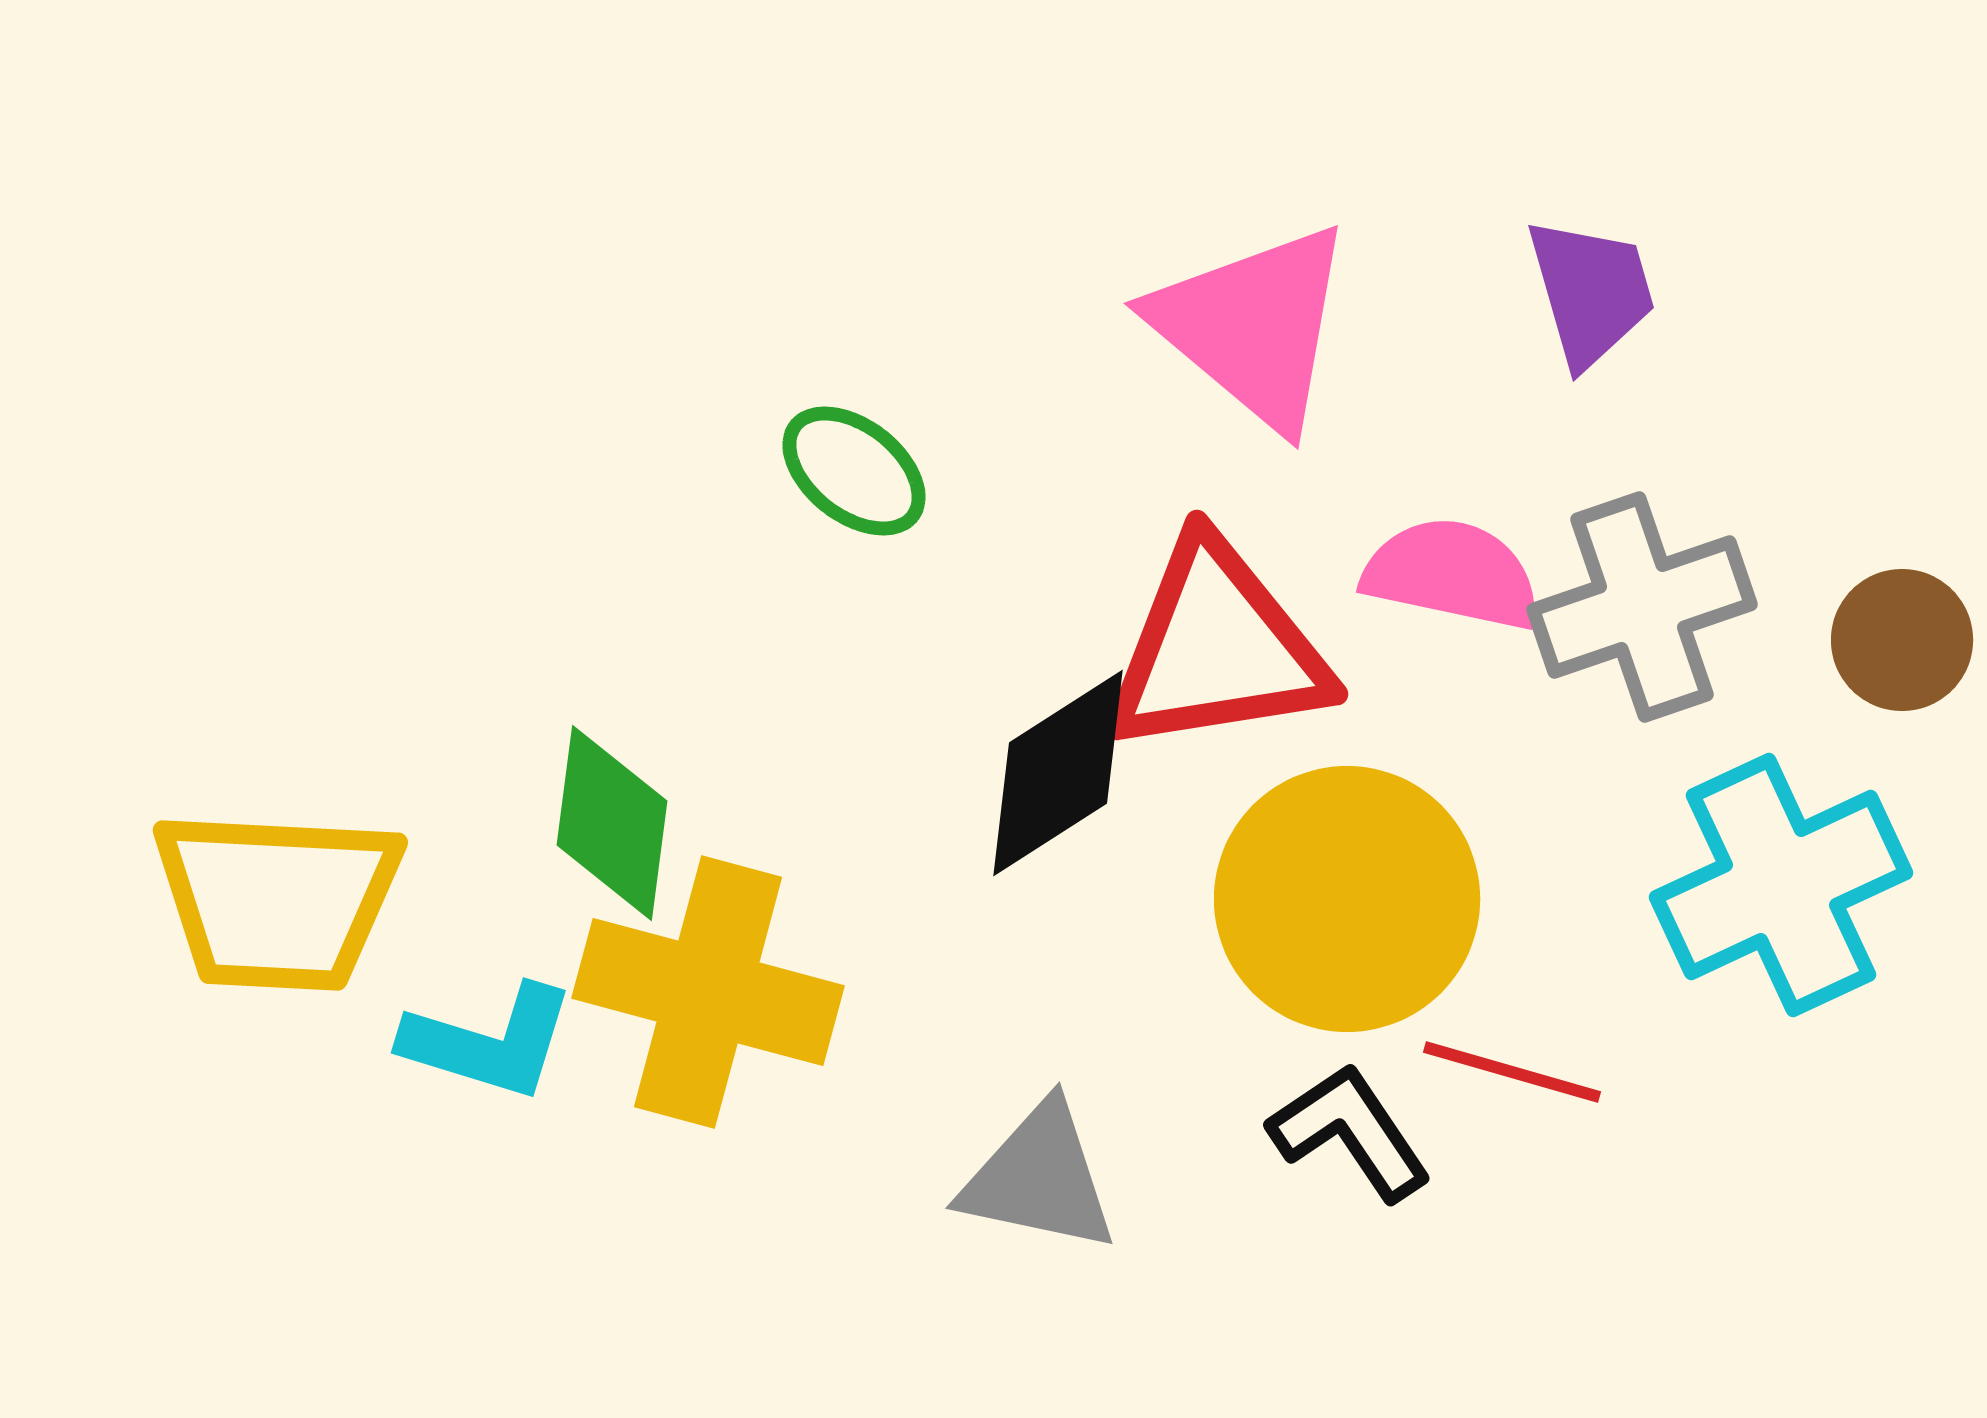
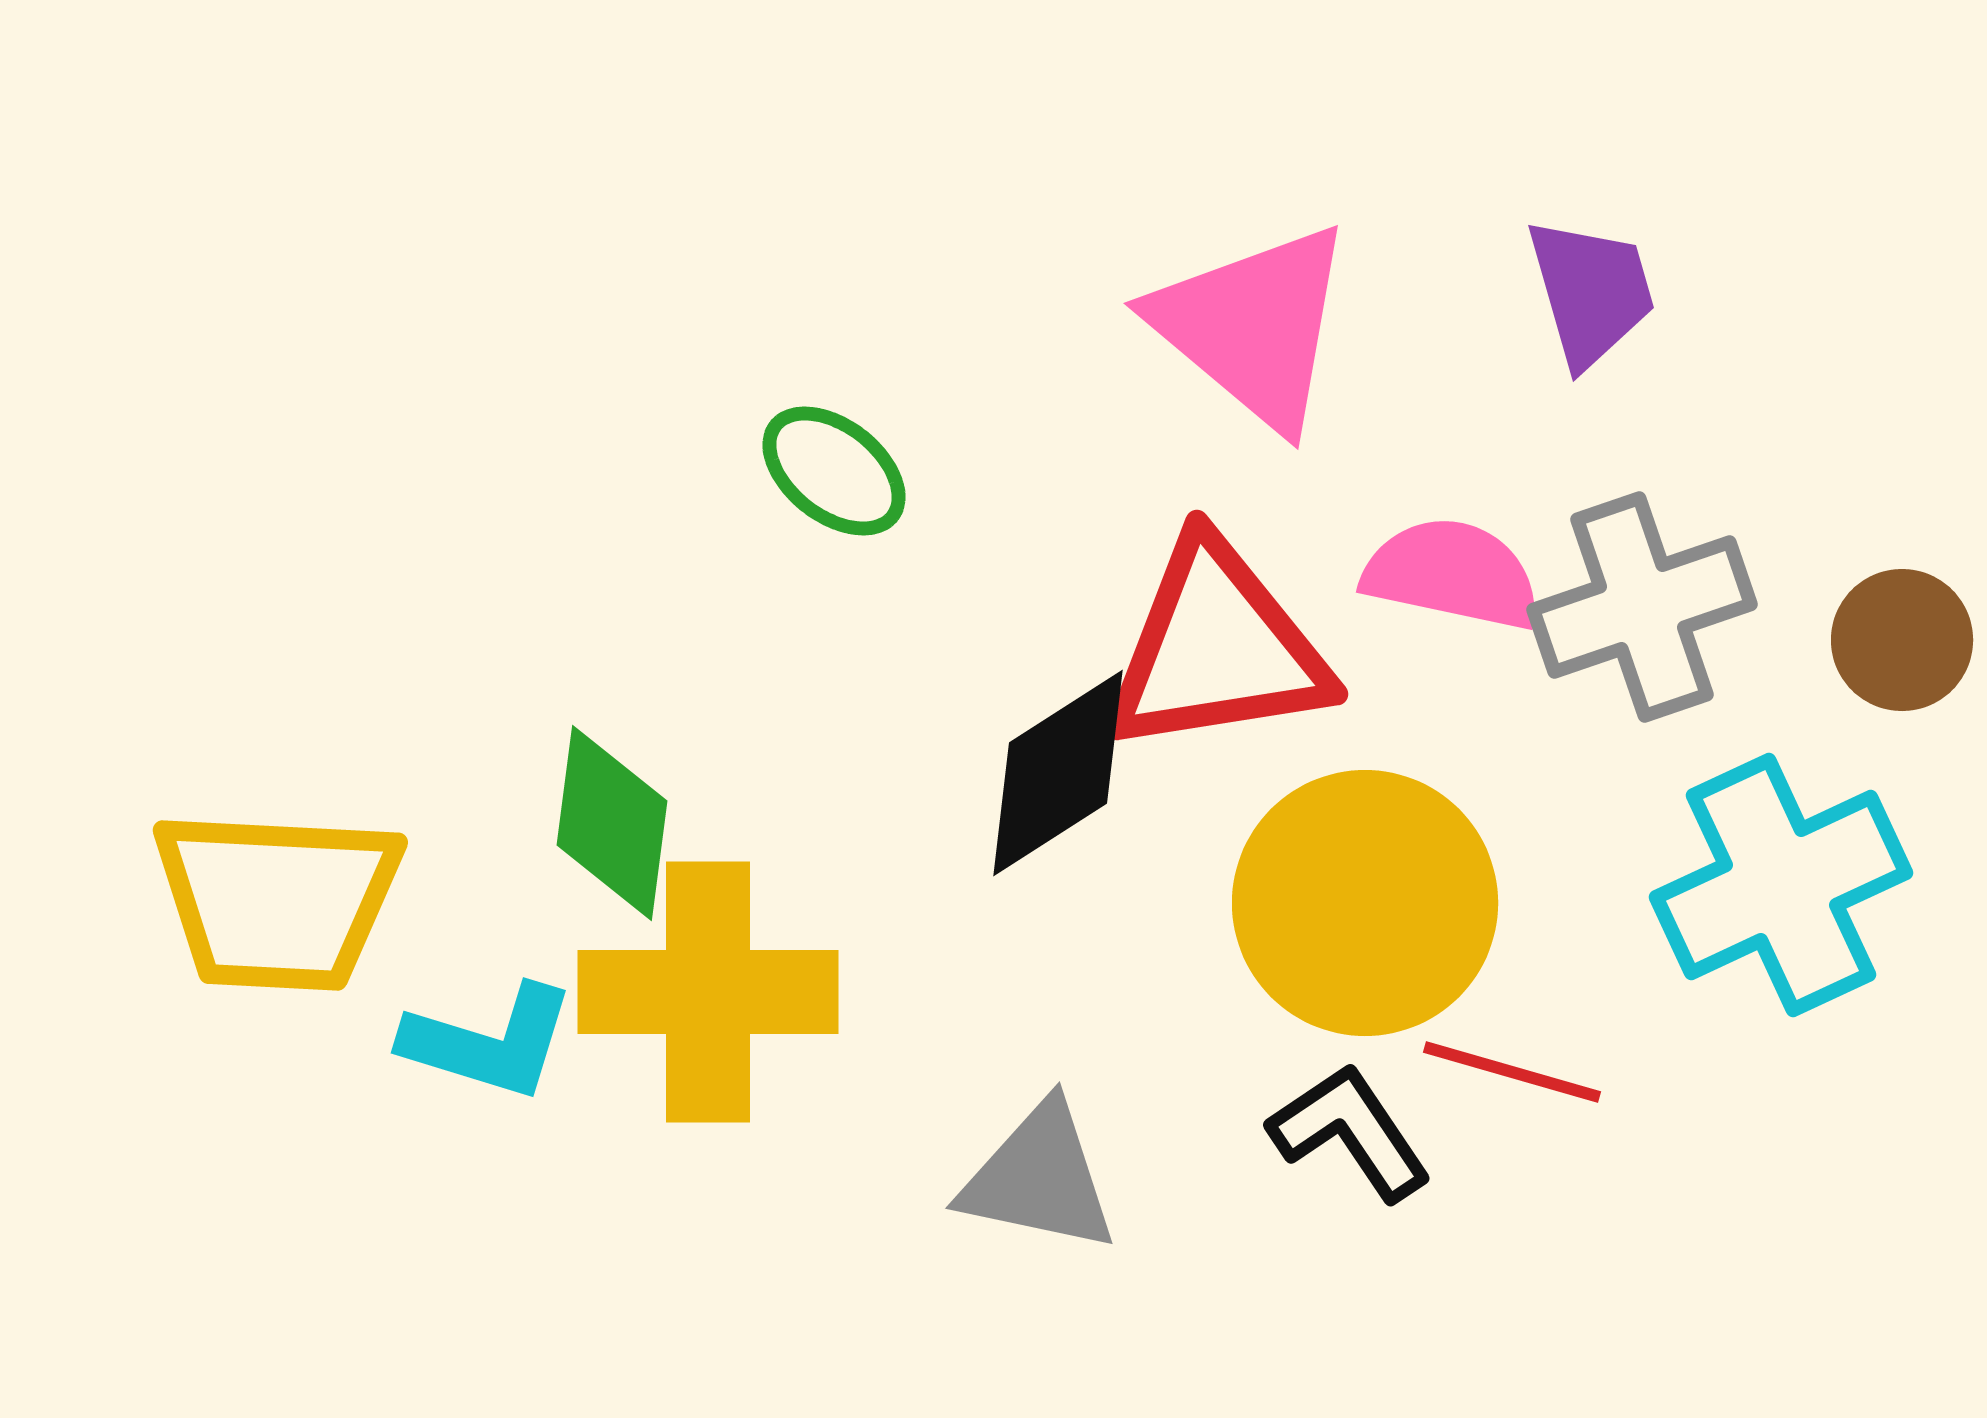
green ellipse: moved 20 px left
yellow circle: moved 18 px right, 4 px down
yellow cross: rotated 15 degrees counterclockwise
